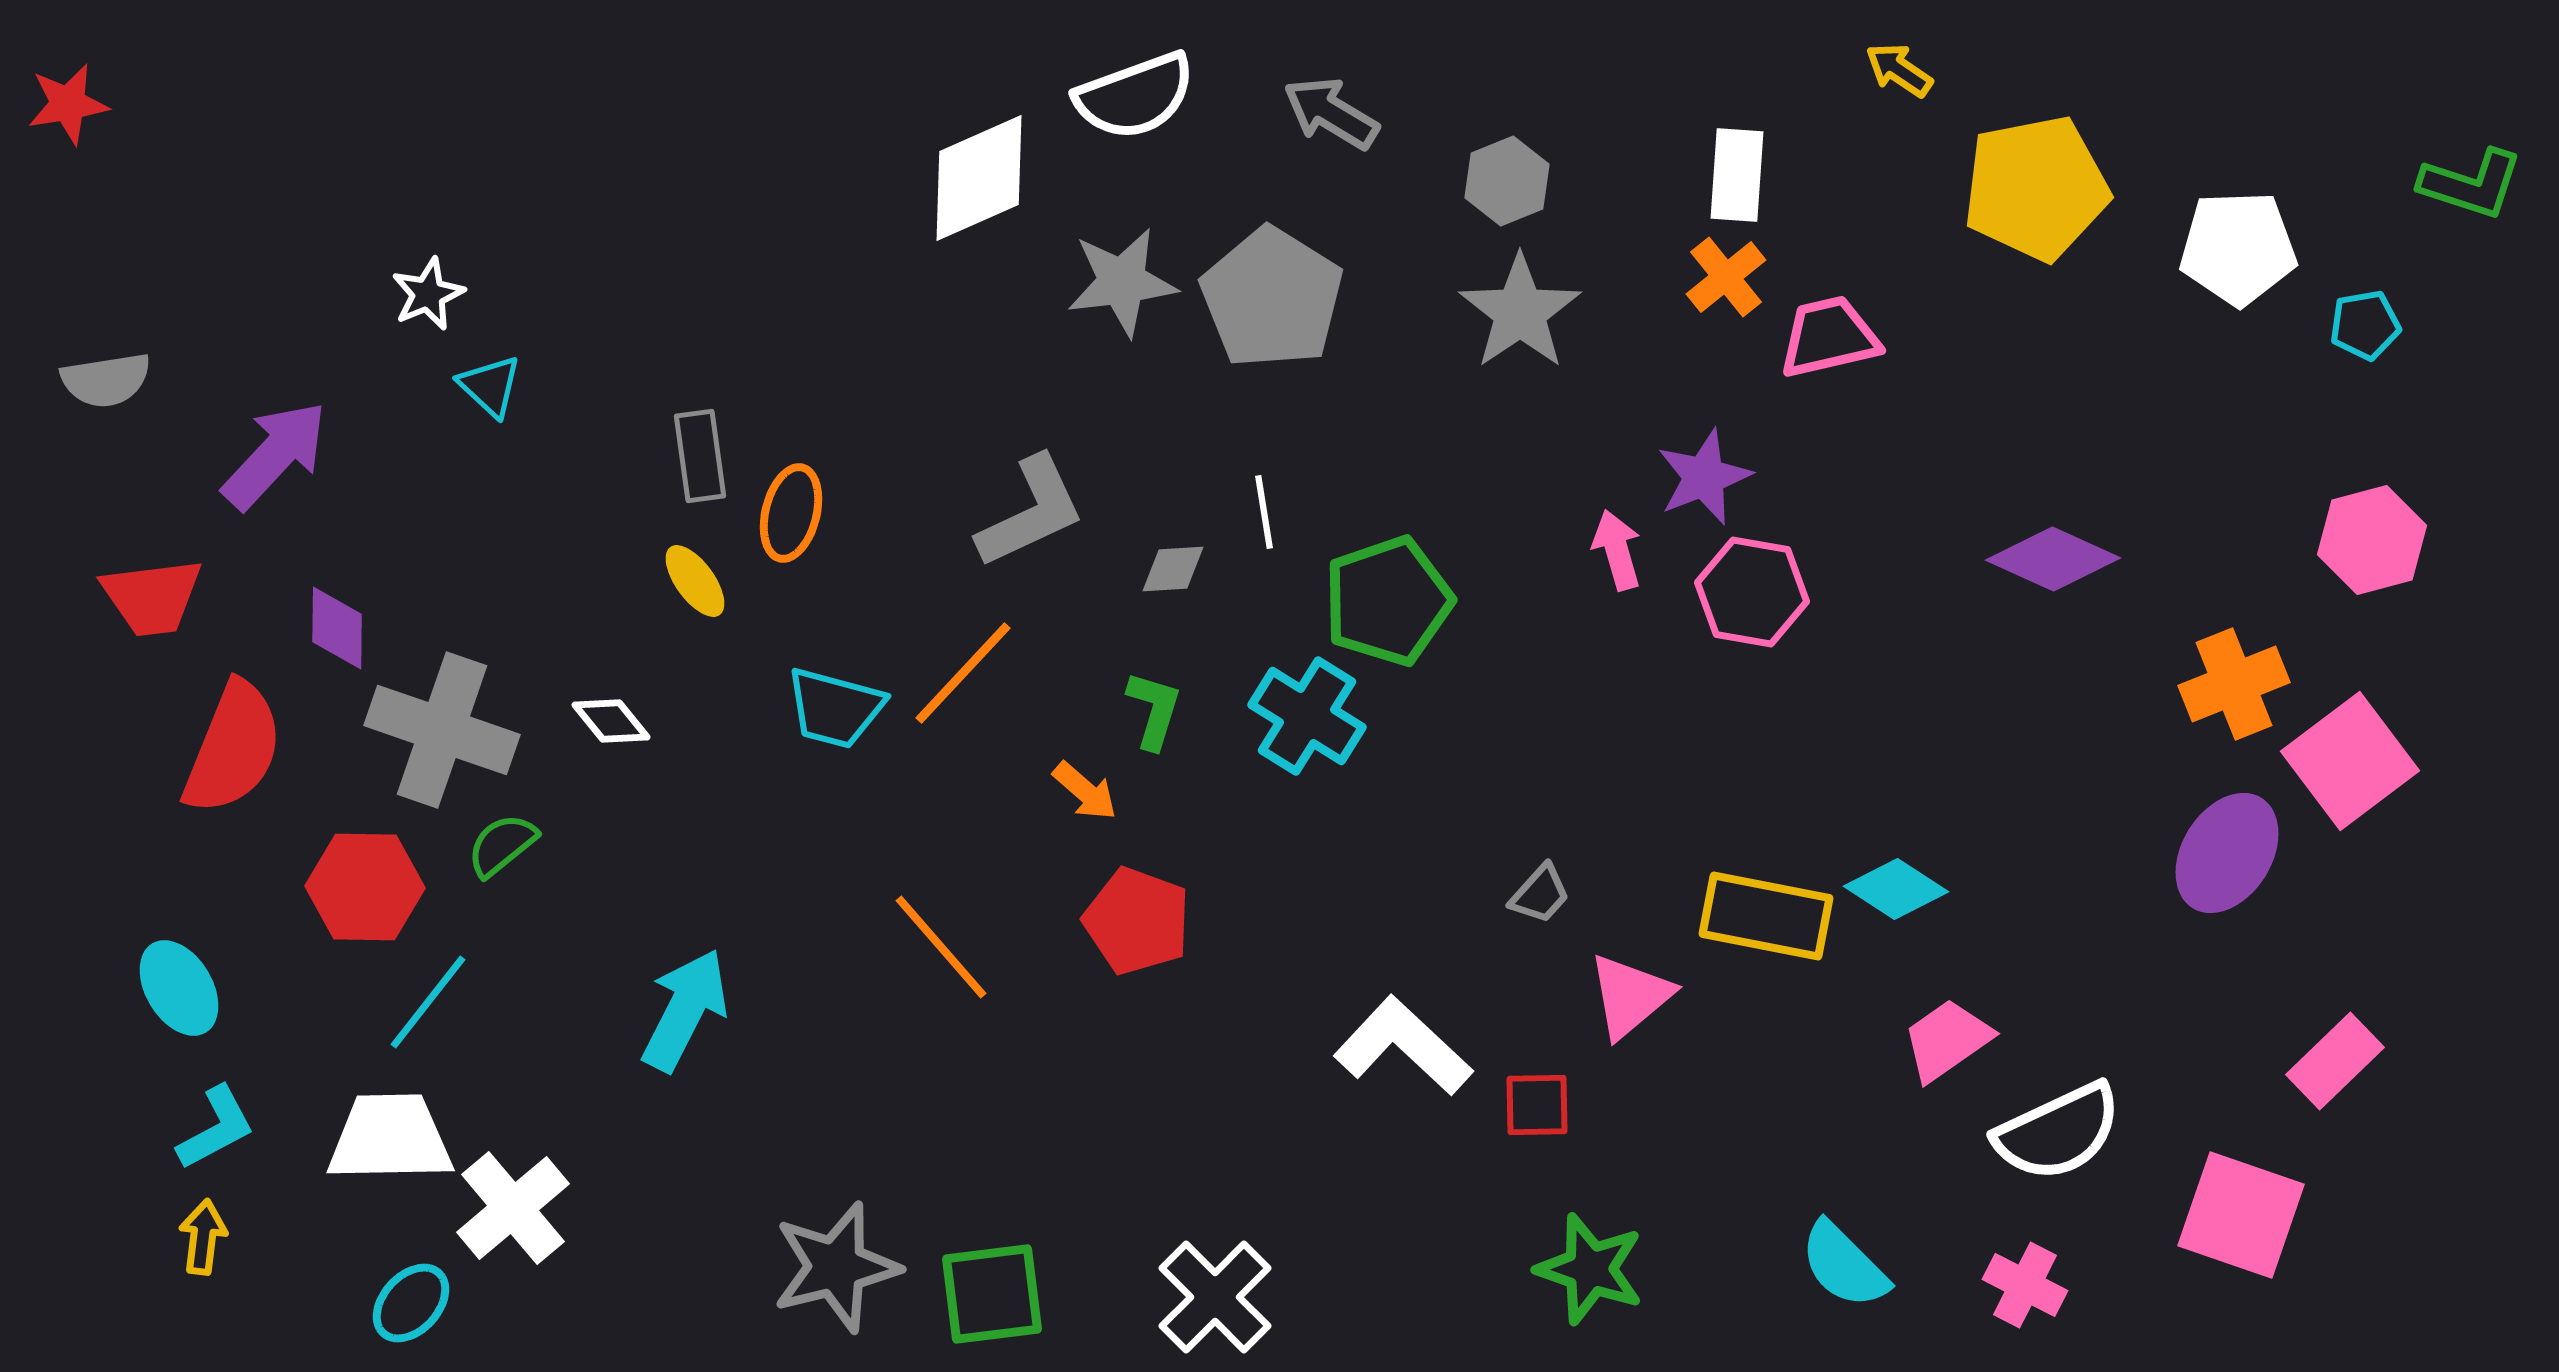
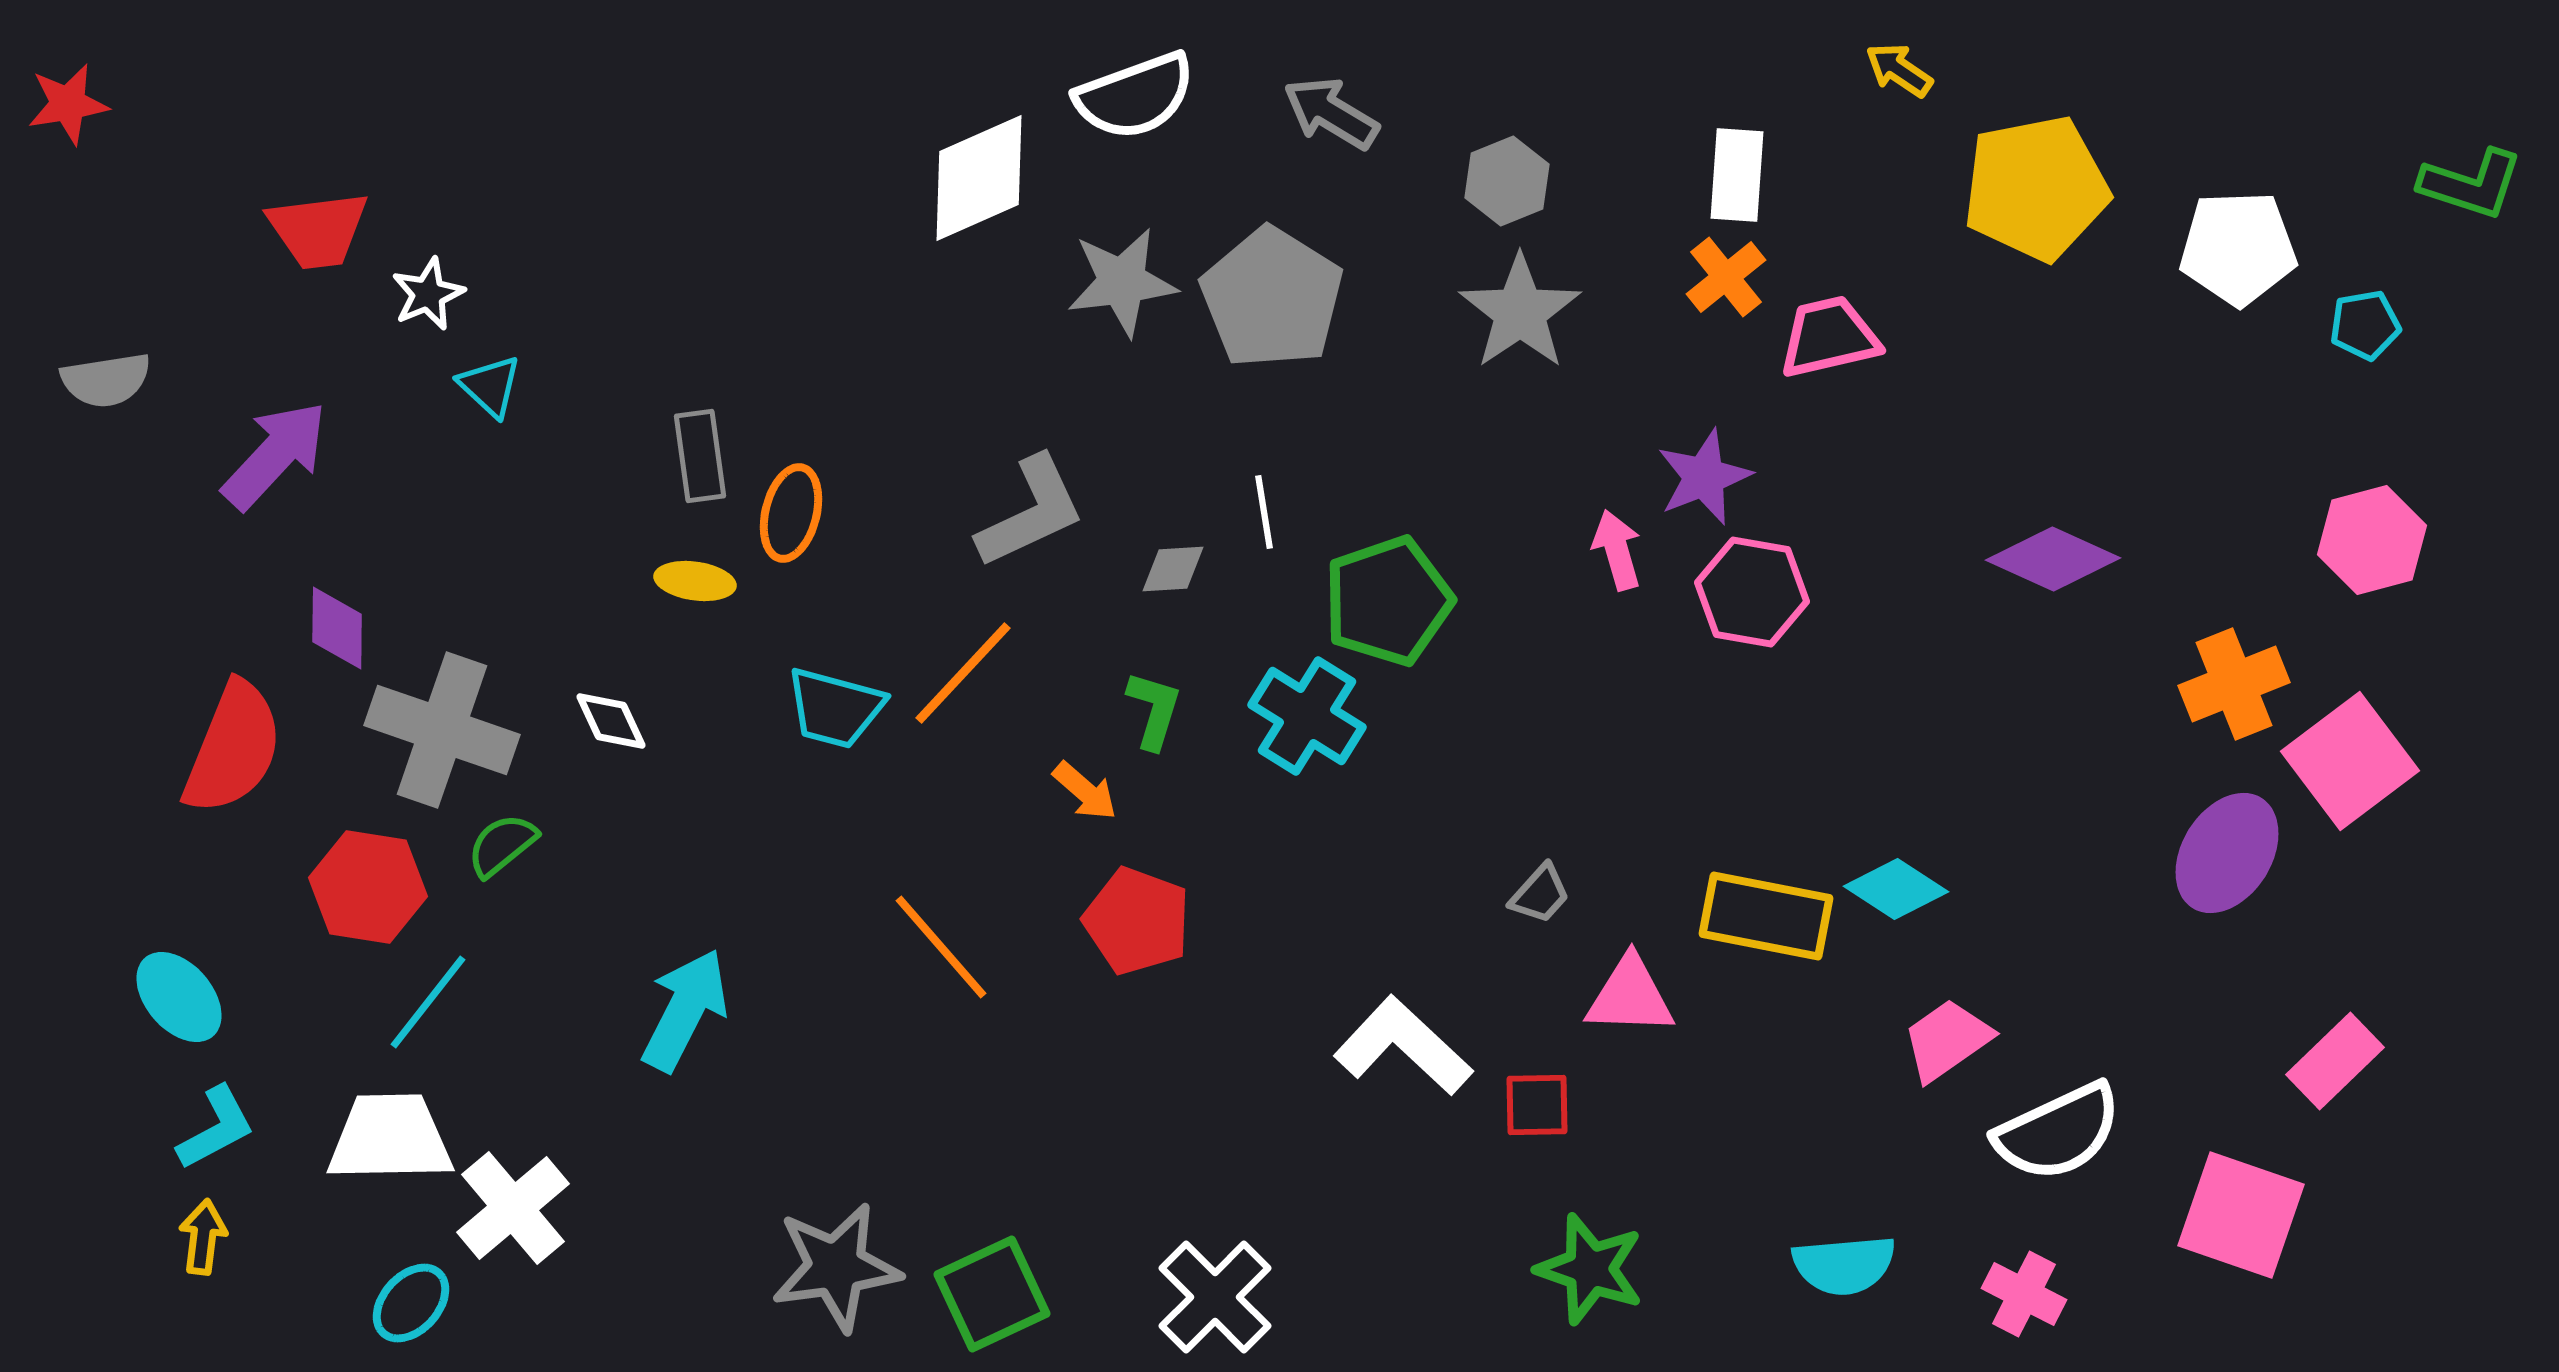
yellow ellipse at (695, 581): rotated 46 degrees counterclockwise
red trapezoid at (152, 597): moved 166 px right, 367 px up
white diamond at (611, 721): rotated 14 degrees clockwise
red hexagon at (365, 887): moved 3 px right; rotated 8 degrees clockwise
cyan ellipse at (179, 988): moved 9 px down; rotated 10 degrees counterclockwise
pink triangle at (1630, 996): rotated 42 degrees clockwise
cyan semicircle at (1844, 1265): rotated 50 degrees counterclockwise
gray star at (836, 1267): rotated 6 degrees clockwise
pink cross at (2025, 1285): moved 1 px left, 9 px down
green square at (992, 1294): rotated 18 degrees counterclockwise
